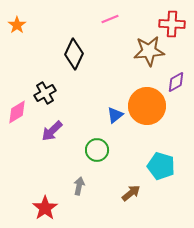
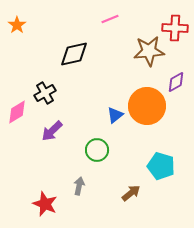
red cross: moved 3 px right, 4 px down
black diamond: rotated 52 degrees clockwise
red star: moved 4 px up; rotated 15 degrees counterclockwise
